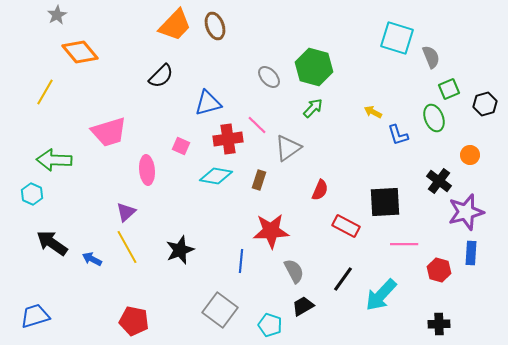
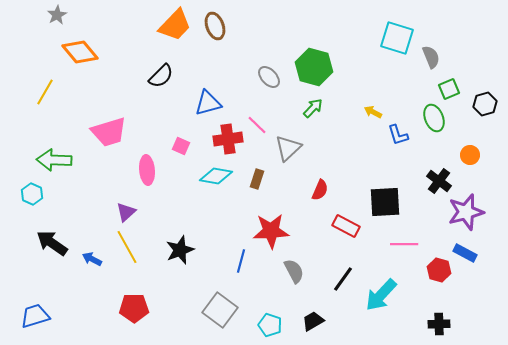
gray triangle at (288, 148): rotated 8 degrees counterclockwise
brown rectangle at (259, 180): moved 2 px left, 1 px up
blue rectangle at (471, 253): moved 6 px left; rotated 65 degrees counterclockwise
blue line at (241, 261): rotated 10 degrees clockwise
black trapezoid at (303, 306): moved 10 px right, 15 px down
red pentagon at (134, 321): moved 13 px up; rotated 12 degrees counterclockwise
